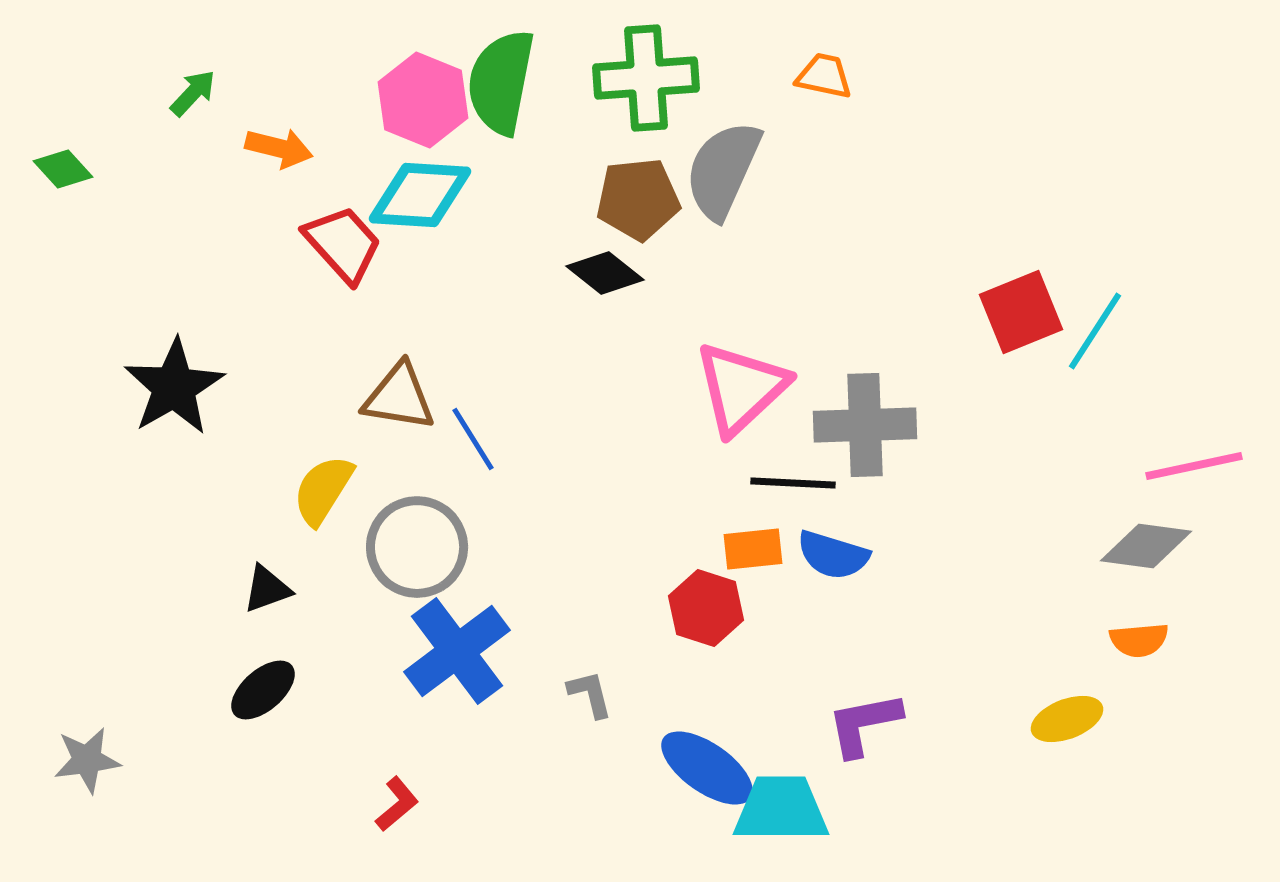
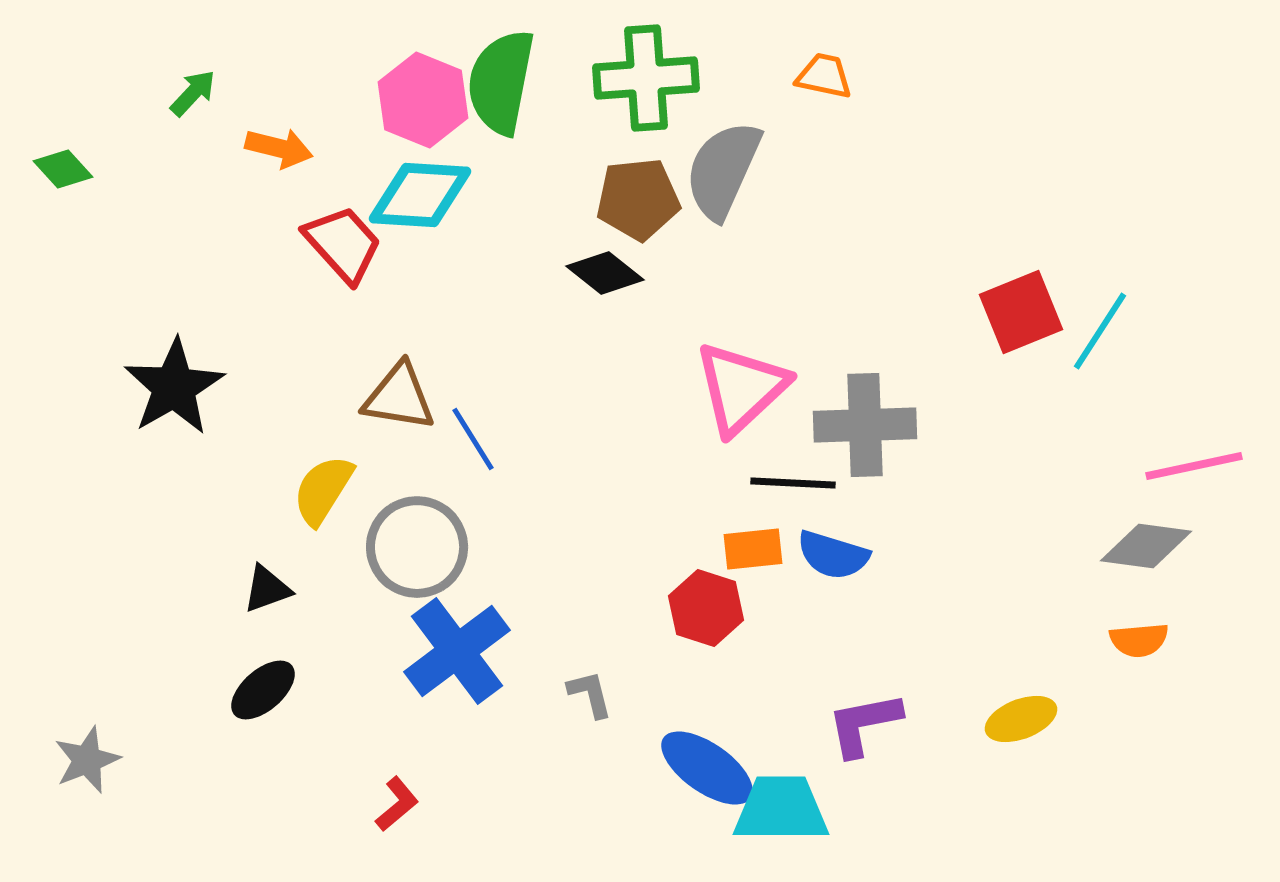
cyan line: moved 5 px right
yellow ellipse: moved 46 px left
gray star: rotated 14 degrees counterclockwise
